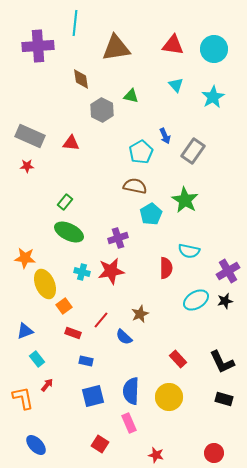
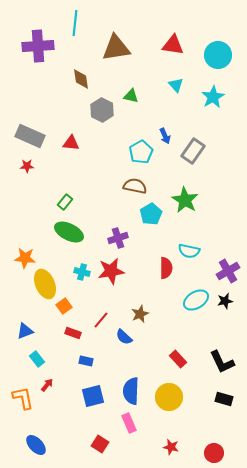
cyan circle at (214, 49): moved 4 px right, 6 px down
red star at (156, 455): moved 15 px right, 8 px up
